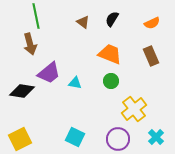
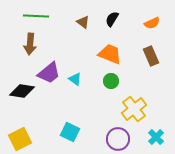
green line: rotated 75 degrees counterclockwise
brown arrow: rotated 20 degrees clockwise
cyan triangle: moved 4 px up; rotated 24 degrees clockwise
cyan square: moved 5 px left, 5 px up
